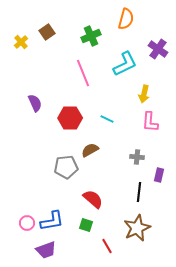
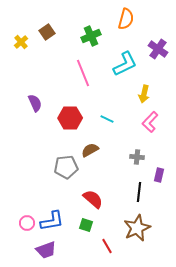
pink L-shape: rotated 40 degrees clockwise
